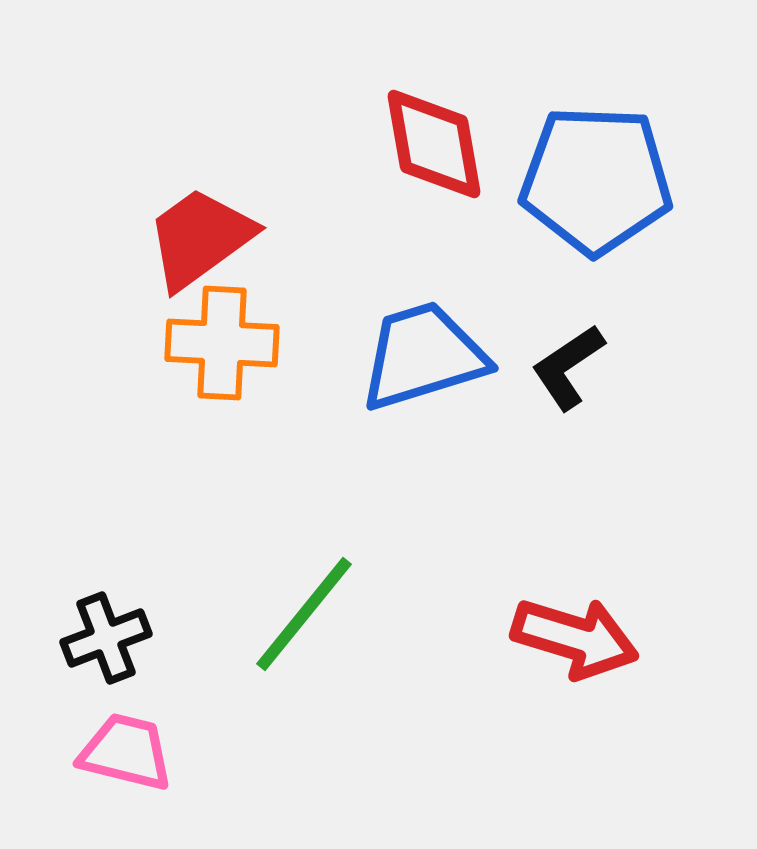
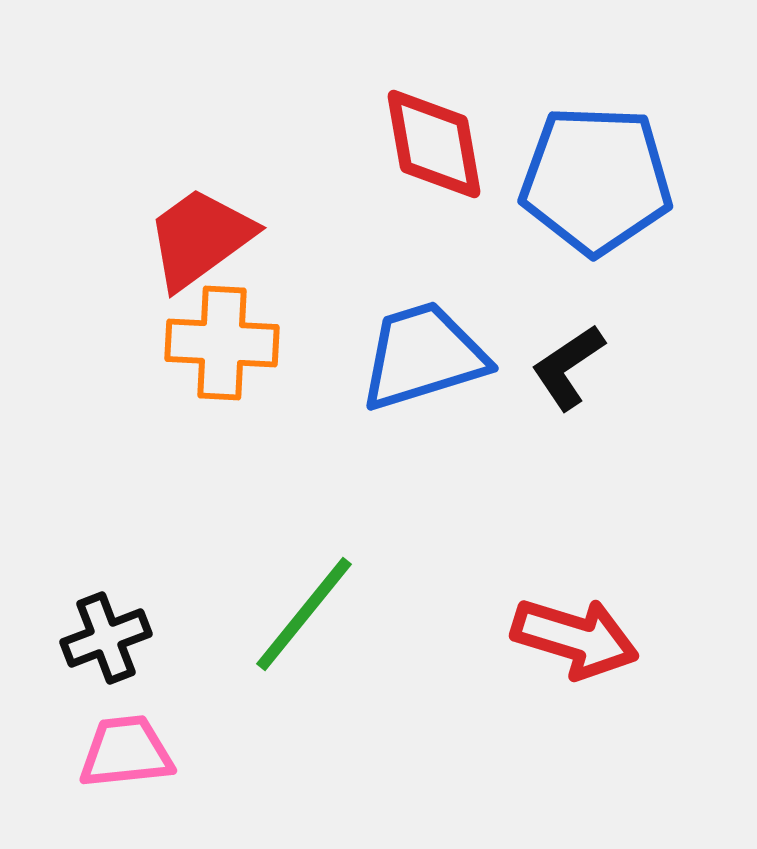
pink trapezoid: rotated 20 degrees counterclockwise
